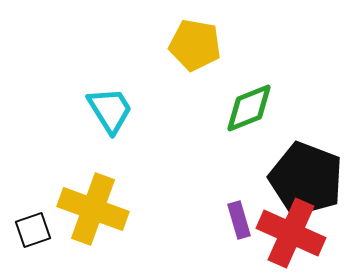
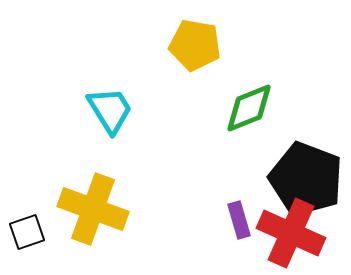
black square: moved 6 px left, 2 px down
